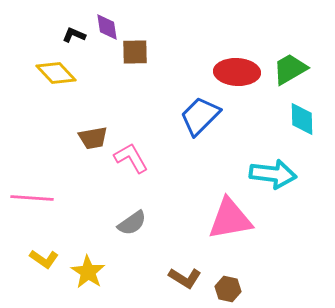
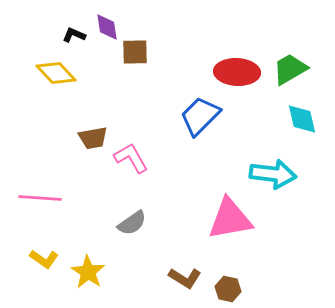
cyan diamond: rotated 12 degrees counterclockwise
pink line: moved 8 px right
